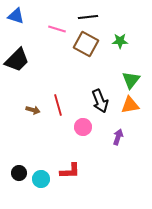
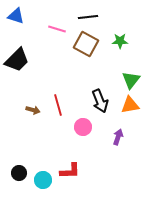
cyan circle: moved 2 px right, 1 px down
